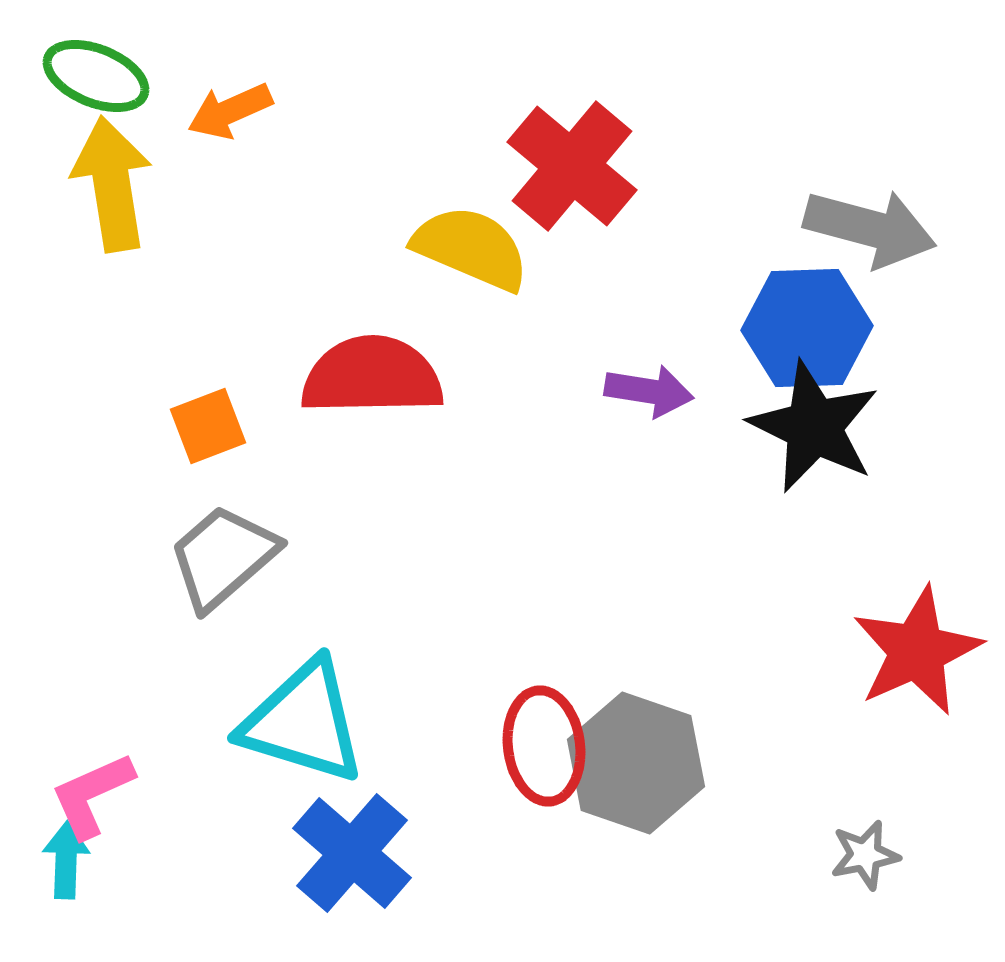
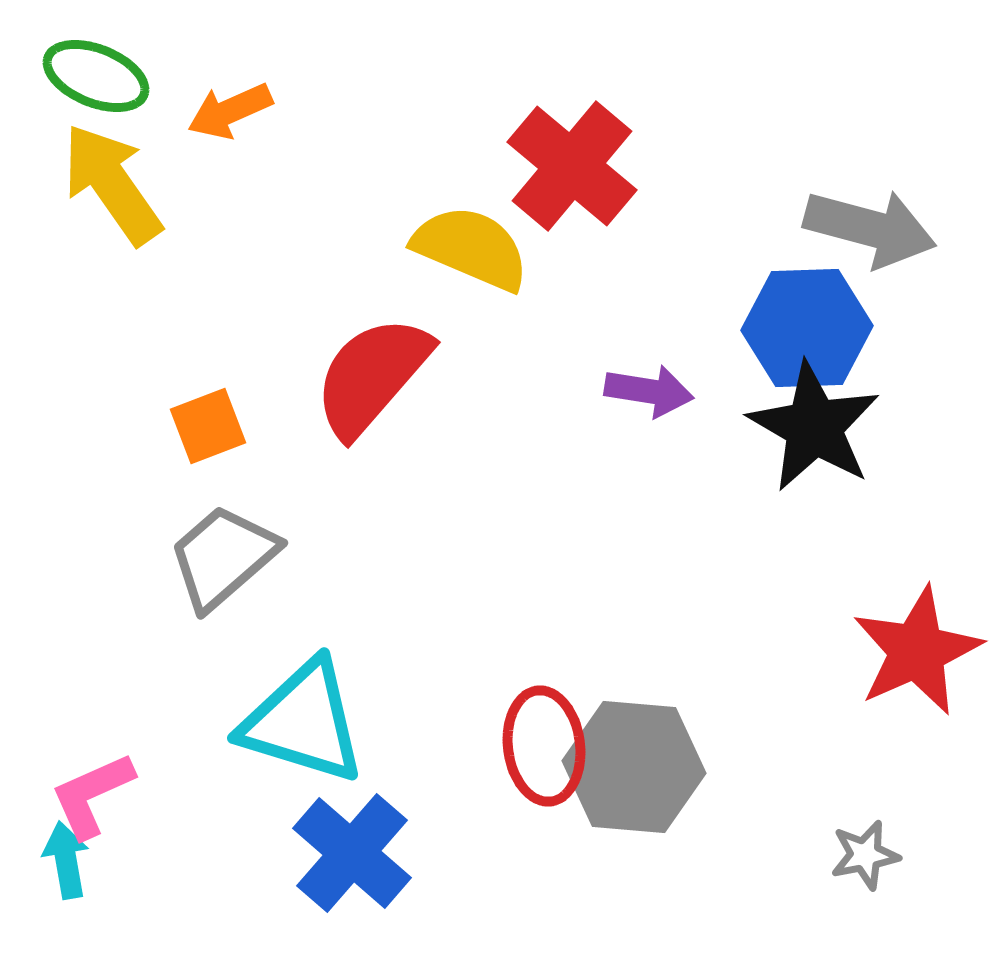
yellow arrow: rotated 26 degrees counterclockwise
red semicircle: rotated 48 degrees counterclockwise
black star: rotated 4 degrees clockwise
gray hexagon: moved 2 px left, 4 px down; rotated 14 degrees counterclockwise
cyan arrow: rotated 12 degrees counterclockwise
